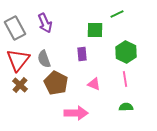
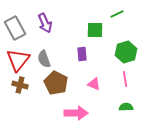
green hexagon: rotated 15 degrees clockwise
brown cross: rotated 28 degrees counterclockwise
